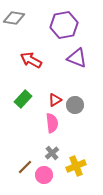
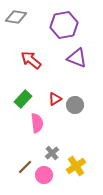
gray diamond: moved 2 px right, 1 px up
red arrow: rotated 10 degrees clockwise
red triangle: moved 1 px up
pink semicircle: moved 15 px left
yellow cross: rotated 12 degrees counterclockwise
